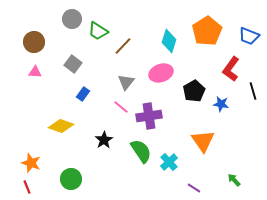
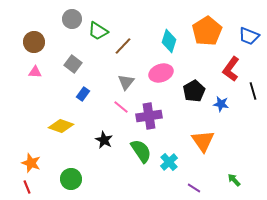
black star: rotated 12 degrees counterclockwise
